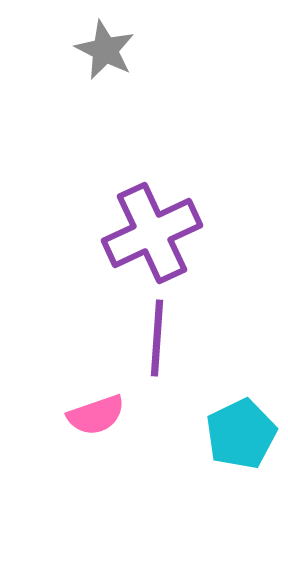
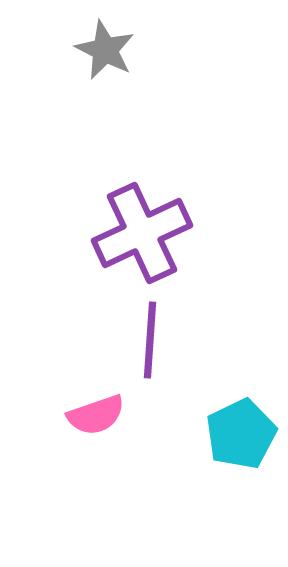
purple cross: moved 10 px left
purple line: moved 7 px left, 2 px down
